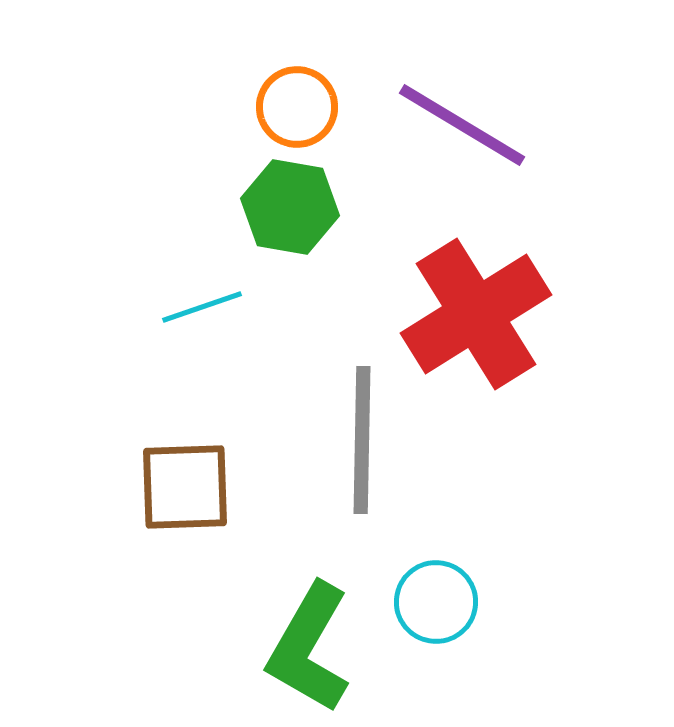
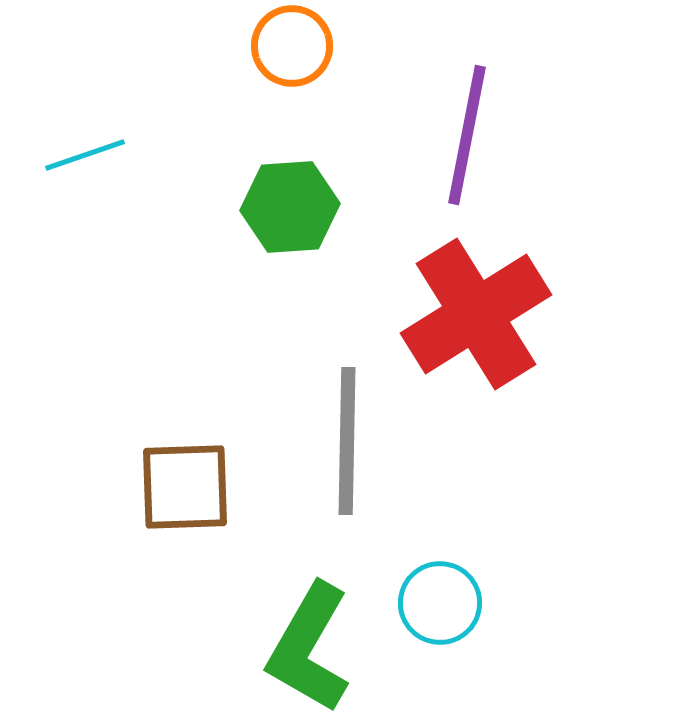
orange circle: moved 5 px left, 61 px up
purple line: moved 5 px right, 10 px down; rotated 70 degrees clockwise
green hexagon: rotated 14 degrees counterclockwise
cyan line: moved 117 px left, 152 px up
gray line: moved 15 px left, 1 px down
cyan circle: moved 4 px right, 1 px down
